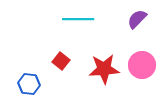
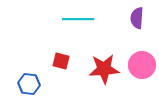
purple semicircle: moved 1 px up; rotated 40 degrees counterclockwise
red square: rotated 24 degrees counterclockwise
